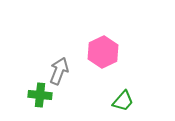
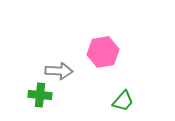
pink hexagon: rotated 16 degrees clockwise
gray arrow: rotated 72 degrees clockwise
